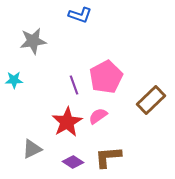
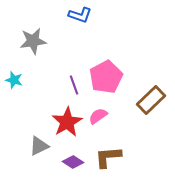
cyan star: rotated 18 degrees clockwise
gray triangle: moved 7 px right, 3 px up
